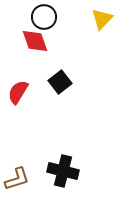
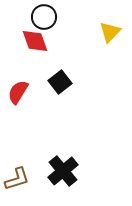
yellow triangle: moved 8 px right, 13 px down
black cross: rotated 36 degrees clockwise
